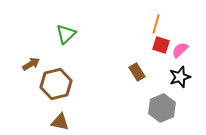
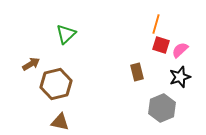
brown rectangle: rotated 18 degrees clockwise
